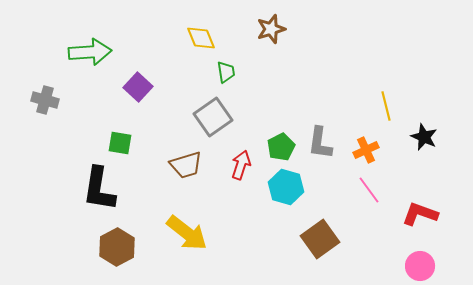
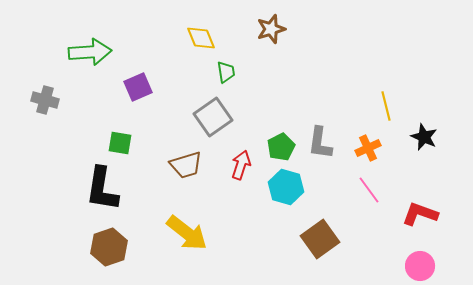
purple square: rotated 24 degrees clockwise
orange cross: moved 2 px right, 2 px up
black L-shape: moved 3 px right
brown hexagon: moved 8 px left; rotated 9 degrees clockwise
